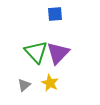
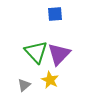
purple triangle: moved 1 px right, 1 px down
yellow star: moved 3 px up
